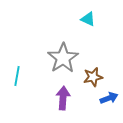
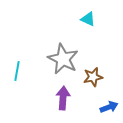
gray star: moved 1 px down; rotated 12 degrees counterclockwise
cyan line: moved 5 px up
blue arrow: moved 9 px down
